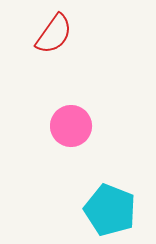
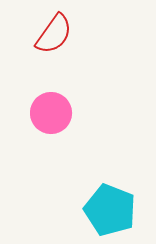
pink circle: moved 20 px left, 13 px up
